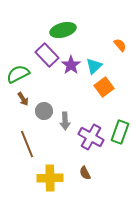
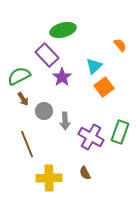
purple star: moved 9 px left, 12 px down
green semicircle: moved 1 px right, 2 px down
yellow cross: moved 1 px left
